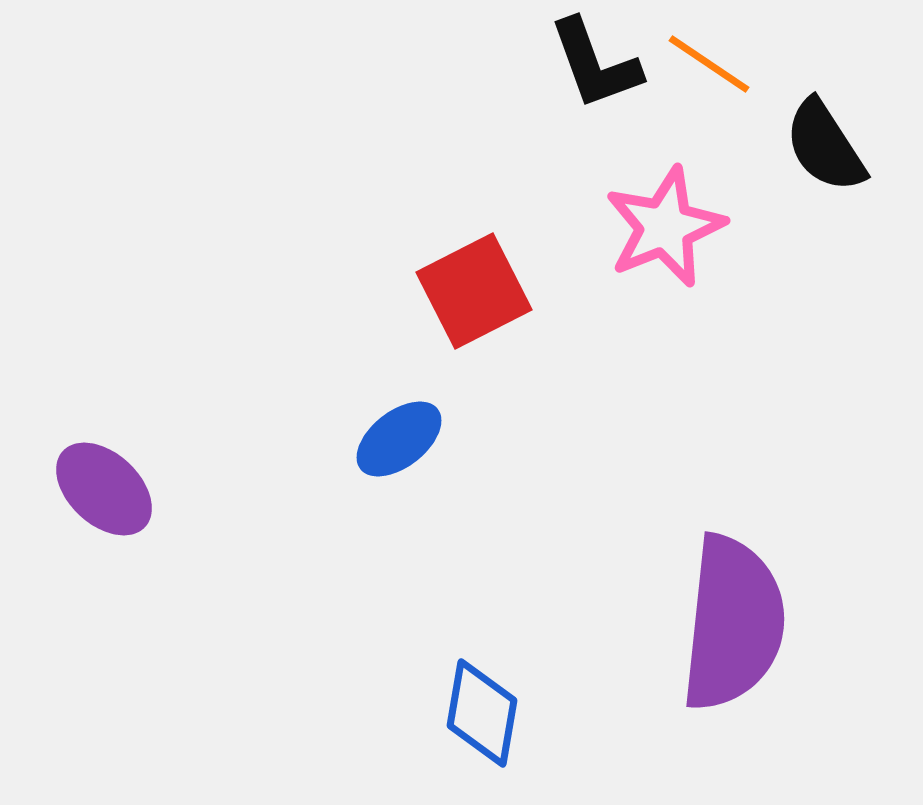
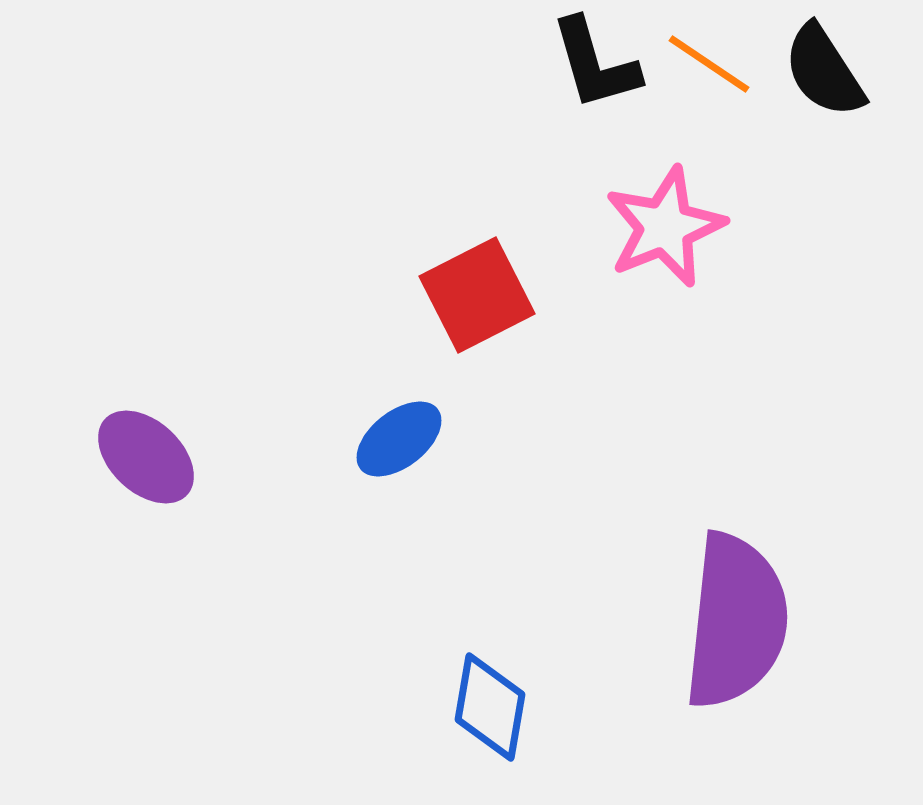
black L-shape: rotated 4 degrees clockwise
black semicircle: moved 1 px left, 75 px up
red square: moved 3 px right, 4 px down
purple ellipse: moved 42 px right, 32 px up
purple semicircle: moved 3 px right, 2 px up
blue diamond: moved 8 px right, 6 px up
